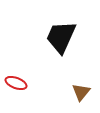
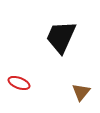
red ellipse: moved 3 px right
